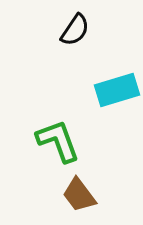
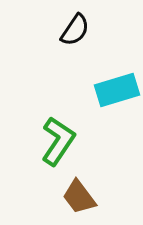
green L-shape: rotated 54 degrees clockwise
brown trapezoid: moved 2 px down
